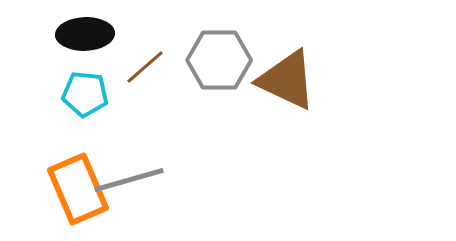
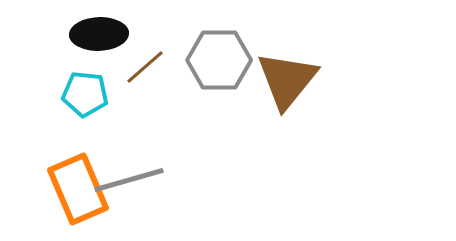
black ellipse: moved 14 px right
brown triangle: rotated 44 degrees clockwise
